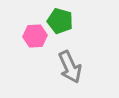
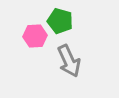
gray arrow: moved 1 px left, 6 px up
